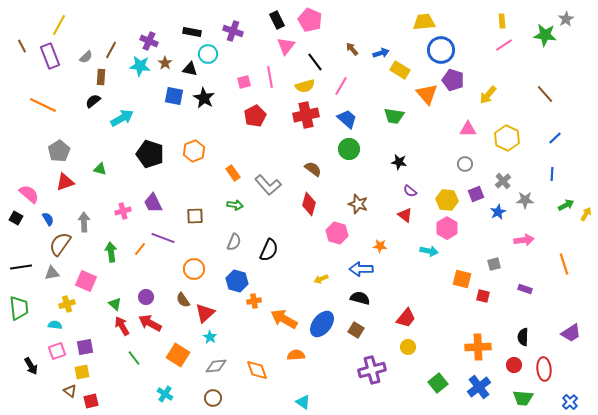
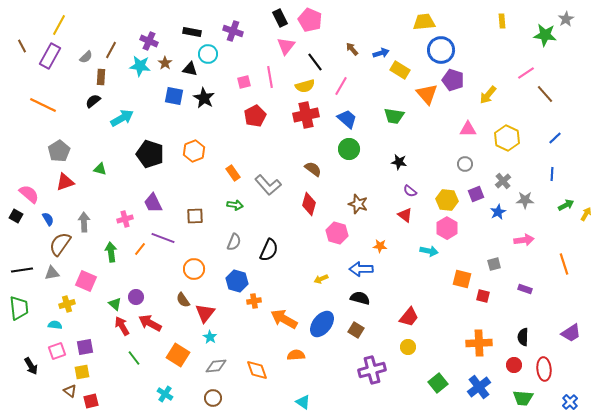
black rectangle at (277, 20): moved 3 px right, 2 px up
pink line at (504, 45): moved 22 px right, 28 px down
purple rectangle at (50, 56): rotated 50 degrees clockwise
pink cross at (123, 211): moved 2 px right, 8 px down
black square at (16, 218): moved 2 px up
black line at (21, 267): moved 1 px right, 3 px down
purple circle at (146, 297): moved 10 px left
red triangle at (205, 313): rotated 10 degrees counterclockwise
red trapezoid at (406, 318): moved 3 px right, 1 px up
orange cross at (478, 347): moved 1 px right, 4 px up
